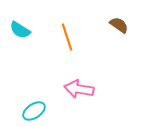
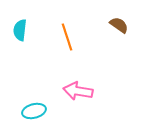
cyan semicircle: rotated 65 degrees clockwise
pink arrow: moved 1 px left, 2 px down
cyan ellipse: rotated 20 degrees clockwise
